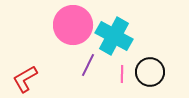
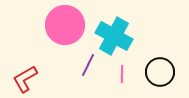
pink circle: moved 8 px left
black circle: moved 10 px right
